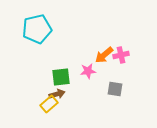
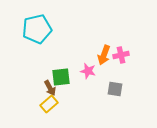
orange arrow: rotated 30 degrees counterclockwise
pink star: rotated 21 degrees clockwise
brown arrow: moved 7 px left, 6 px up; rotated 77 degrees clockwise
